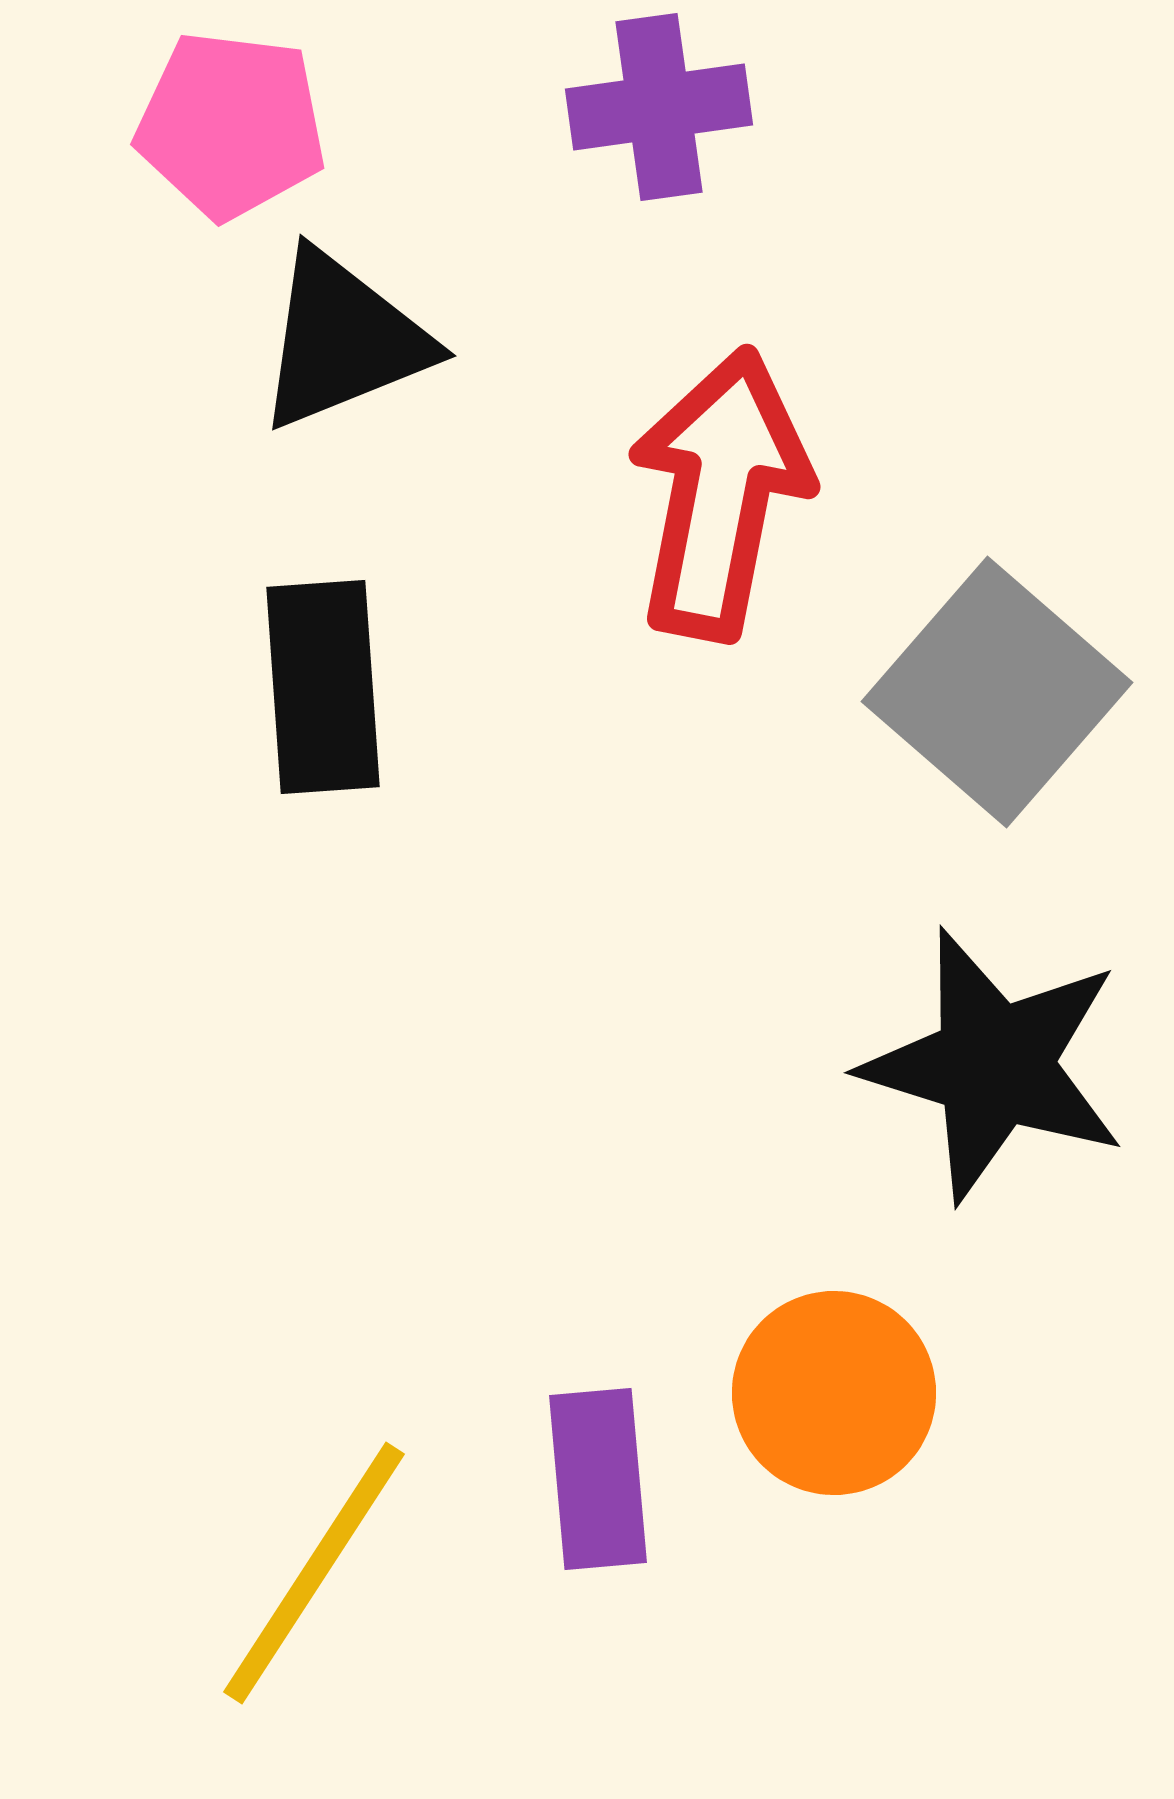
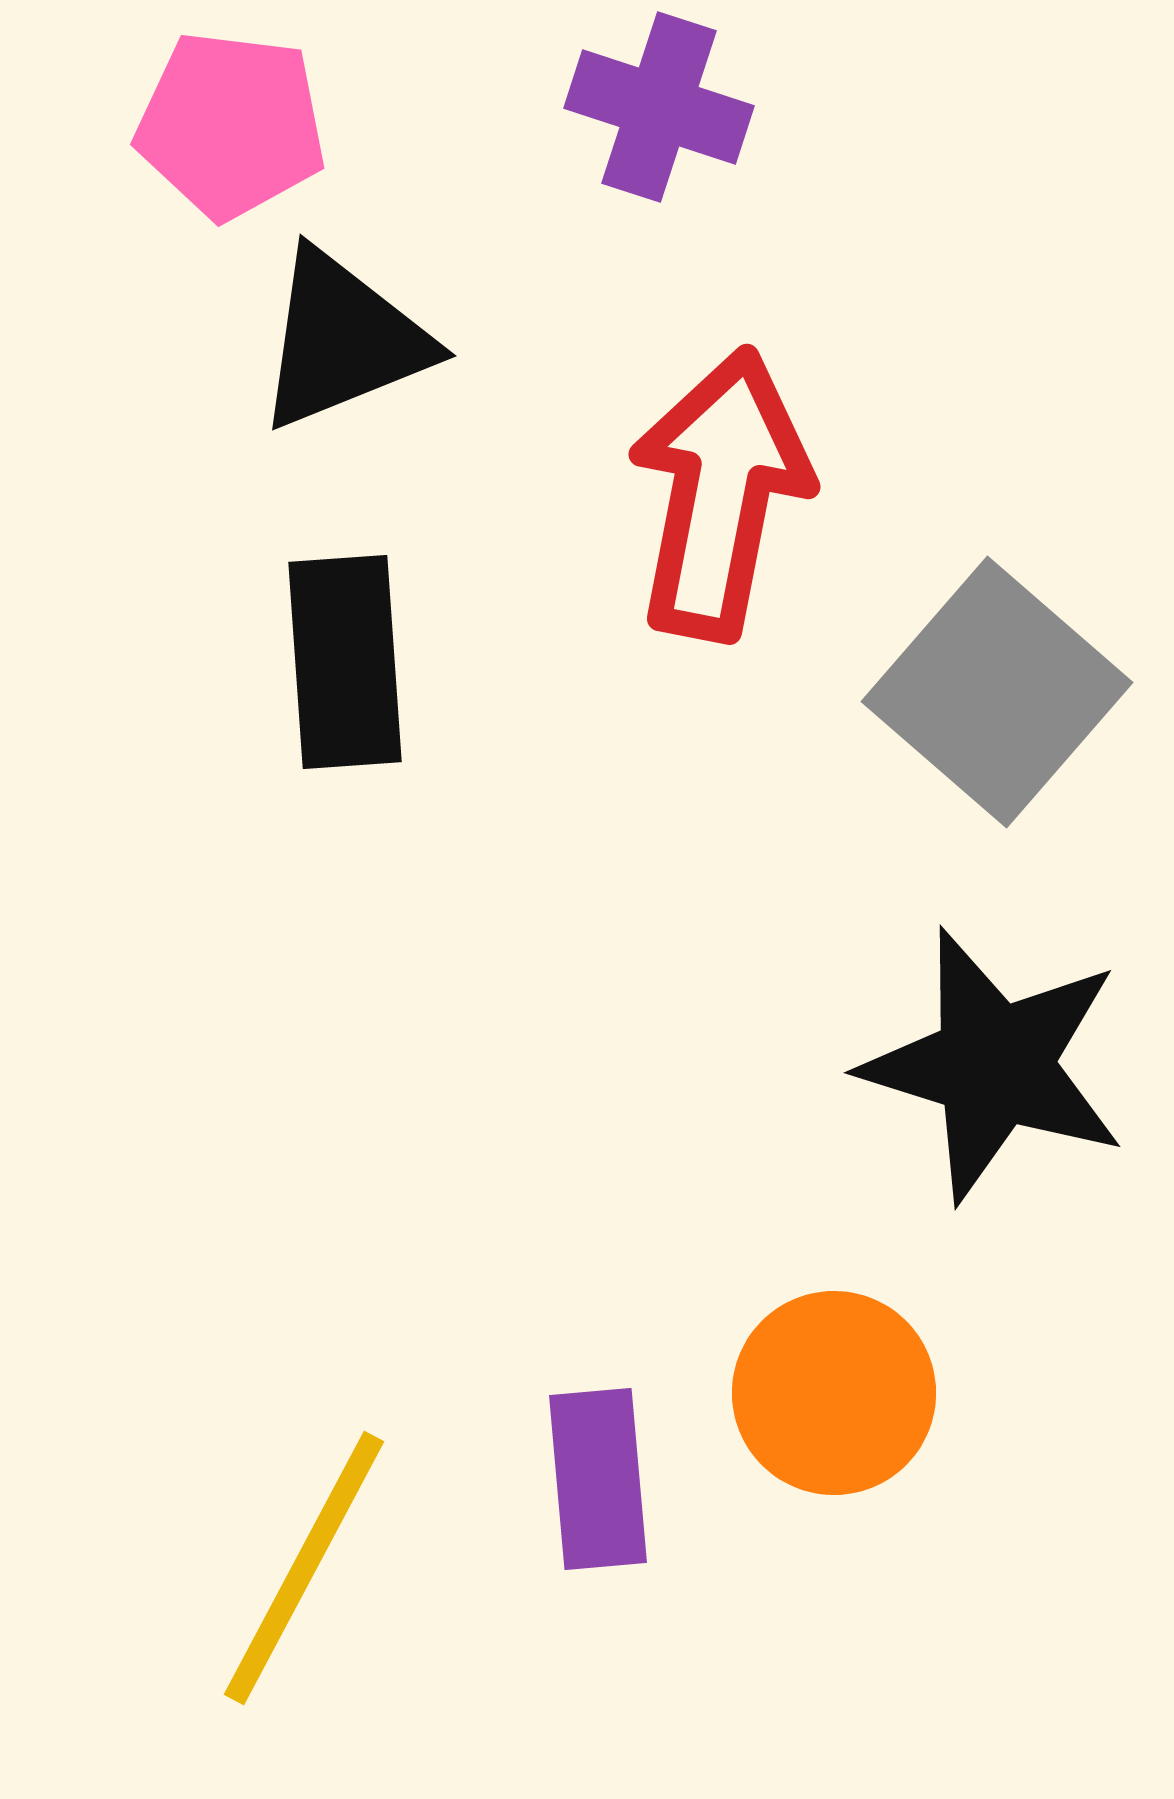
purple cross: rotated 26 degrees clockwise
black rectangle: moved 22 px right, 25 px up
yellow line: moved 10 px left, 5 px up; rotated 5 degrees counterclockwise
